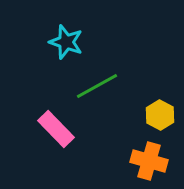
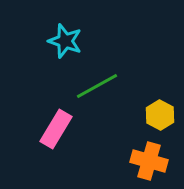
cyan star: moved 1 px left, 1 px up
pink rectangle: rotated 75 degrees clockwise
